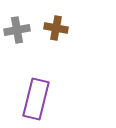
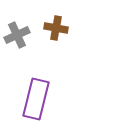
gray cross: moved 5 px down; rotated 15 degrees counterclockwise
